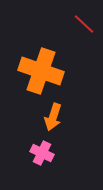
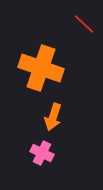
orange cross: moved 3 px up
